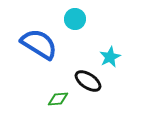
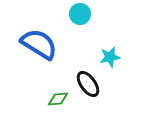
cyan circle: moved 5 px right, 5 px up
cyan star: rotated 15 degrees clockwise
black ellipse: moved 3 px down; rotated 20 degrees clockwise
